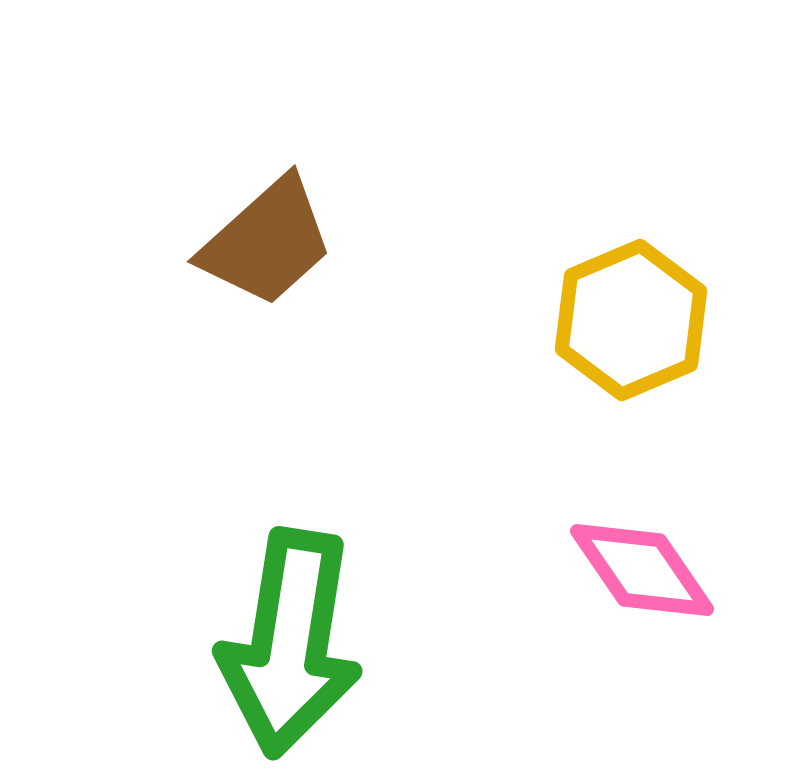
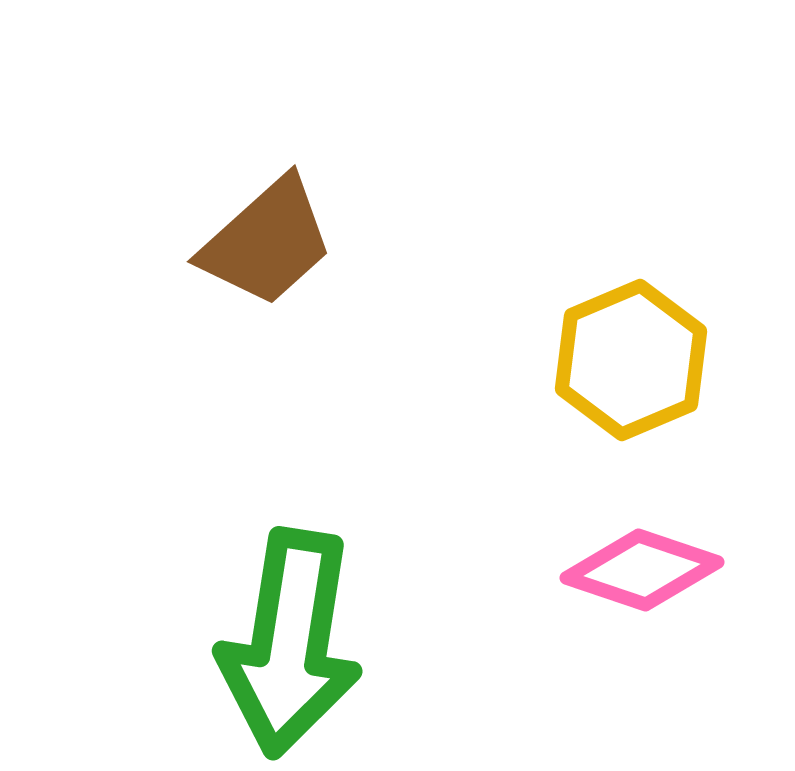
yellow hexagon: moved 40 px down
pink diamond: rotated 37 degrees counterclockwise
